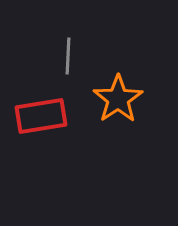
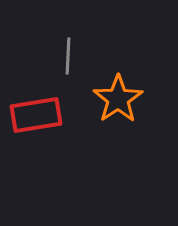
red rectangle: moved 5 px left, 1 px up
